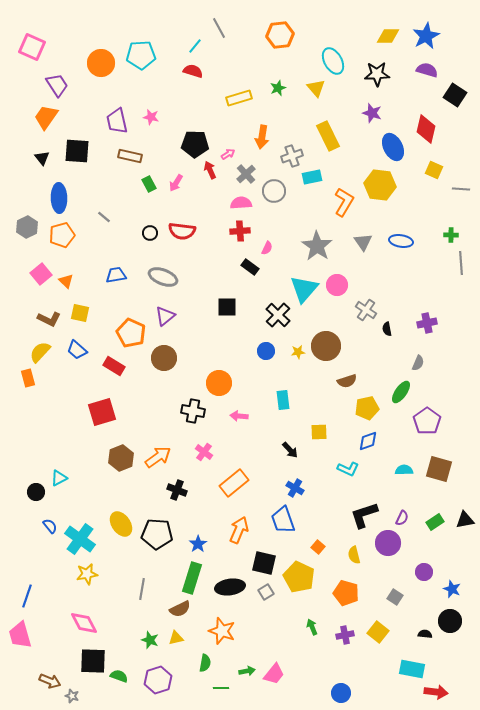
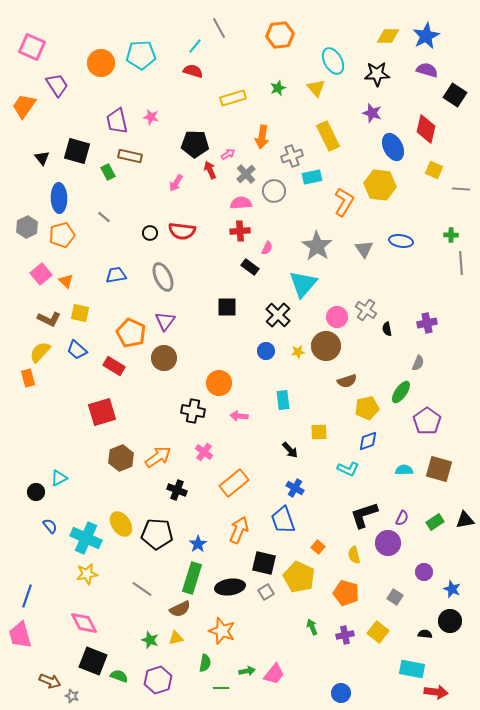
yellow rectangle at (239, 98): moved 6 px left
orange trapezoid at (46, 117): moved 22 px left, 11 px up
black square at (77, 151): rotated 12 degrees clockwise
green rectangle at (149, 184): moved 41 px left, 12 px up
gray triangle at (363, 242): moved 1 px right, 7 px down
gray ellipse at (163, 277): rotated 44 degrees clockwise
pink circle at (337, 285): moved 32 px down
cyan triangle at (304, 289): moved 1 px left, 5 px up
purple triangle at (165, 316): moved 5 px down; rotated 15 degrees counterclockwise
cyan cross at (80, 539): moved 6 px right, 1 px up; rotated 12 degrees counterclockwise
gray line at (142, 589): rotated 65 degrees counterclockwise
black square at (93, 661): rotated 20 degrees clockwise
